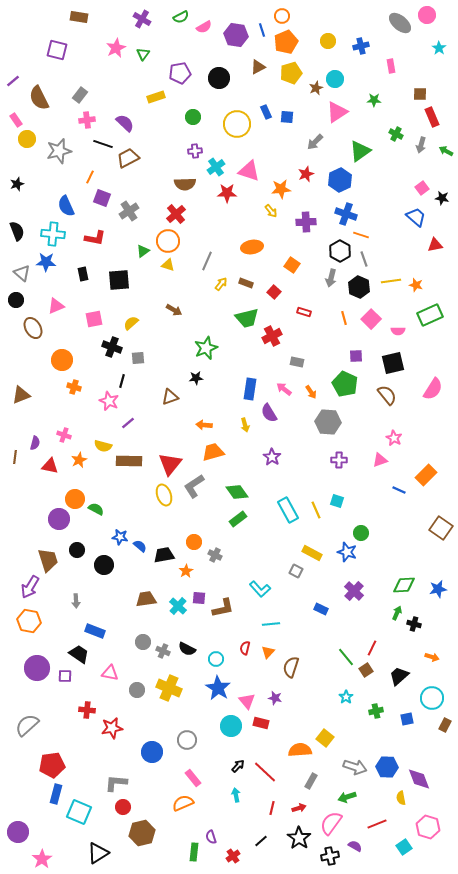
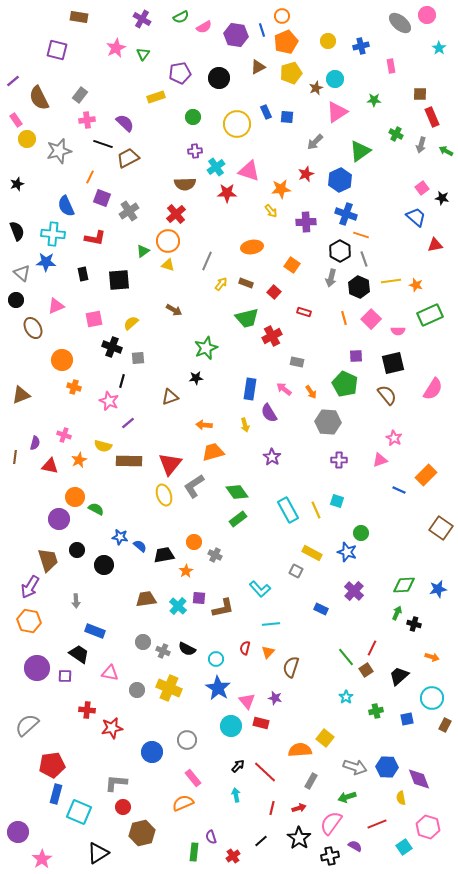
orange circle at (75, 499): moved 2 px up
